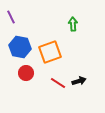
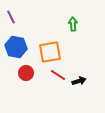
blue hexagon: moved 4 px left
orange square: rotated 10 degrees clockwise
red line: moved 8 px up
